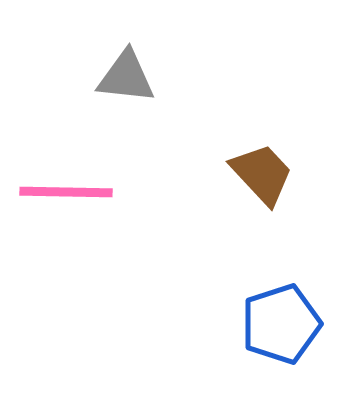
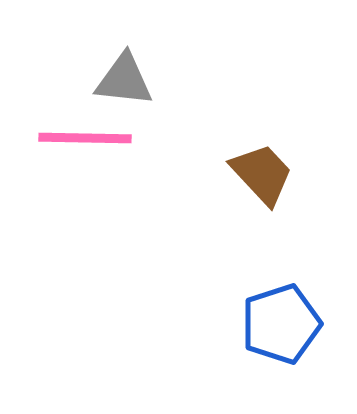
gray triangle: moved 2 px left, 3 px down
pink line: moved 19 px right, 54 px up
